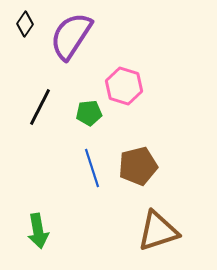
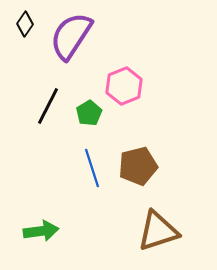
pink hexagon: rotated 21 degrees clockwise
black line: moved 8 px right, 1 px up
green pentagon: rotated 25 degrees counterclockwise
green arrow: moved 3 px right; rotated 88 degrees counterclockwise
